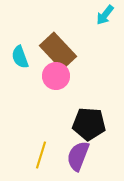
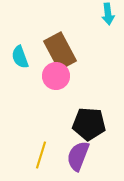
cyan arrow: moved 3 px right, 1 px up; rotated 45 degrees counterclockwise
brown rectangle: moved 2 px right; rotated 15 degrees clockwise
